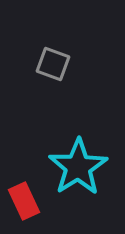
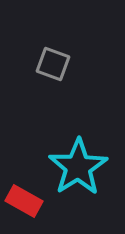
red rectangle: rotated 36 degrees counterclockwise
